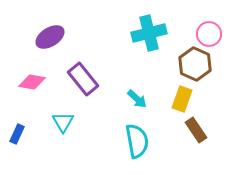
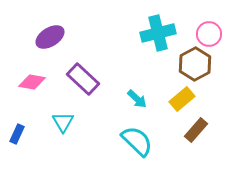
cyan cross: moved 9 px right
brown hexagon: rotated 8 degrees clockwise
purple rectangle: rotated 8 degrees counterclockwise
yellow rectangle: rotated 30 degrees clockwise
brown rectangle: rotated 75 degrees clockwise
cyan semicircle: rotated 36 degrees counterclockwise
